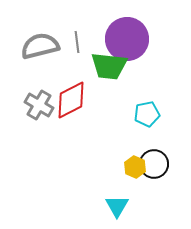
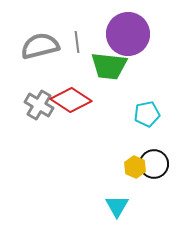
purple circle: moved 1 px right, 5 px up
red diamond: rotated 60 degrees clockwise
